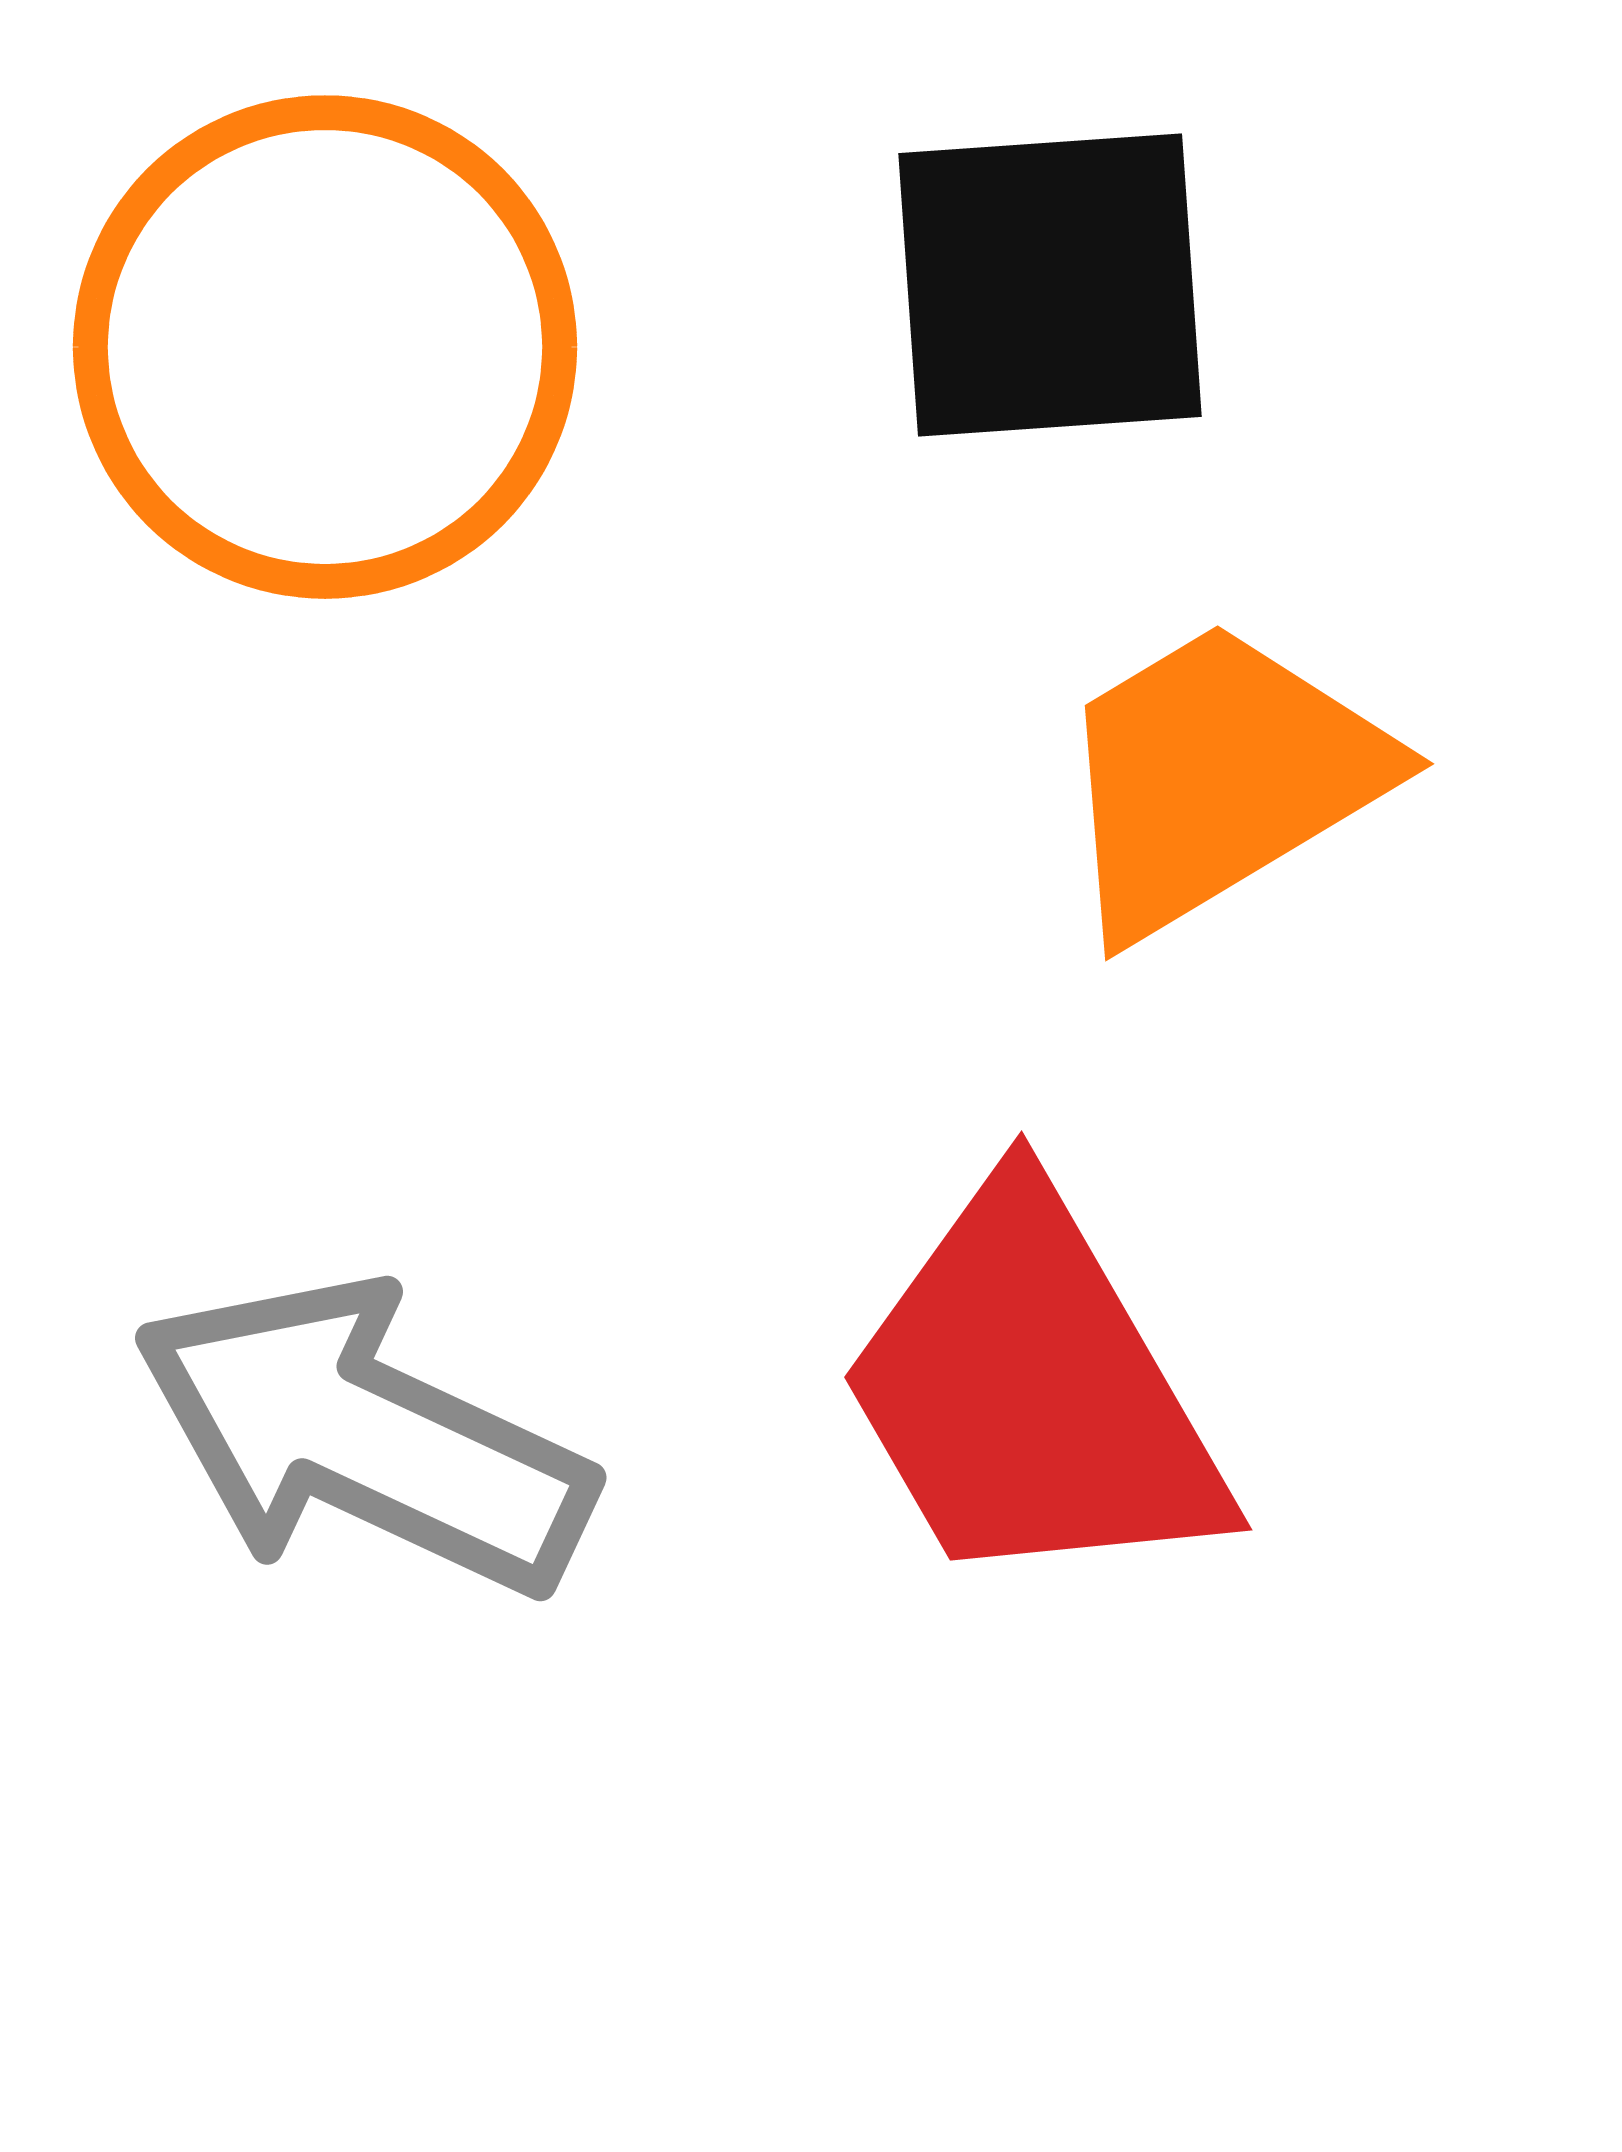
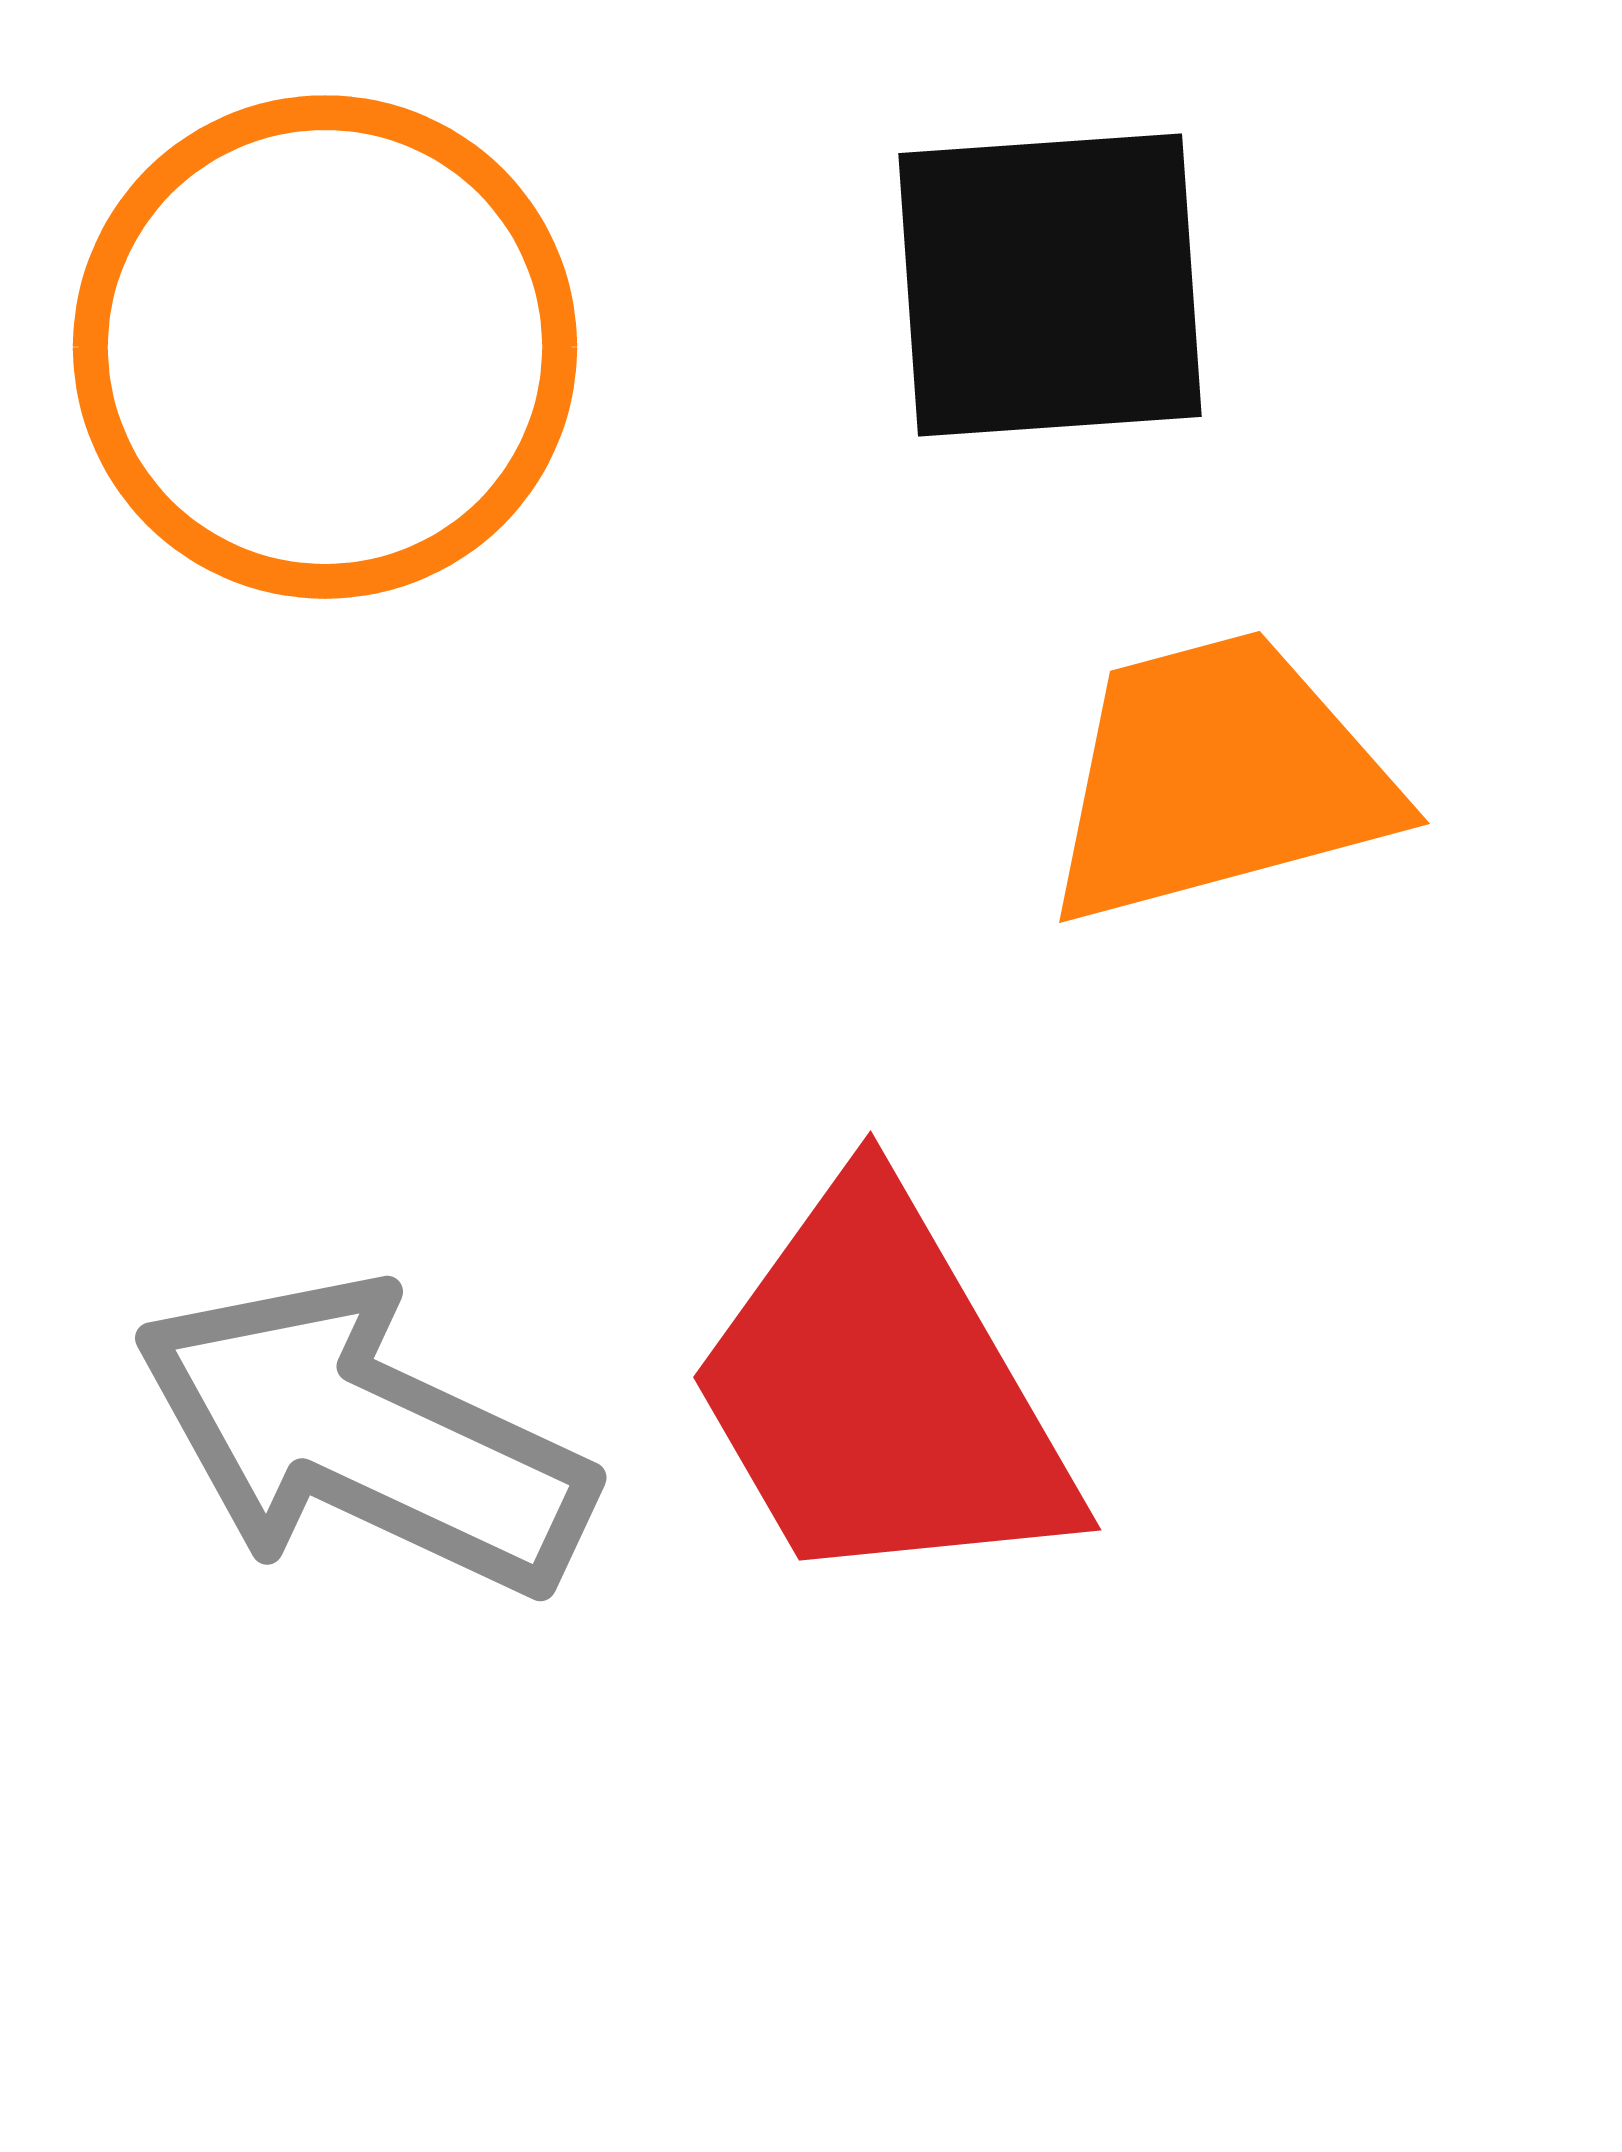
orange trapezoid: rotated 16 degrees clockwise
red trapezoid: moved 151 px left
